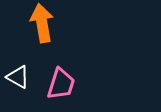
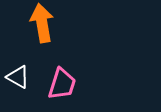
pink trapezoid: moved 1 px right
